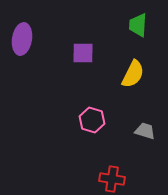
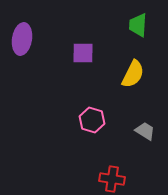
gray trapezoid: rotated 15 degrees clockwise
